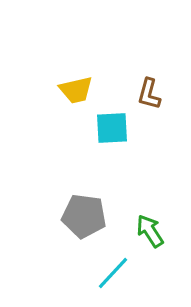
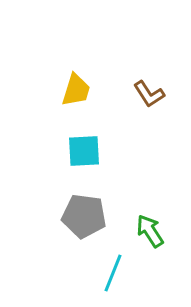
yellow trapezoid: rotated 60 degrees counterclockwise
brown L-shape: rotated 48 degrees counterclockwise
cyan square: moved 28 px left, 23 px down
cyan line: rotated 21 degrees counterclockwise
